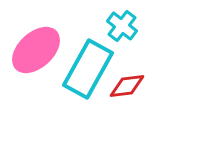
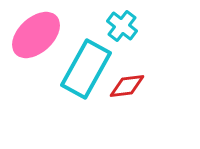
pink ellipse: moved 15 px up
cyan rectangle: moved 2 px left
